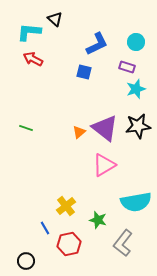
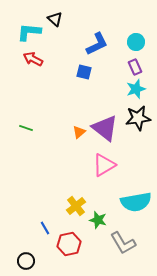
purple rectangle: moved 8 px right; rotated 49 degrees clockwise
black star: moved 8 px up
yellow cross: moved 10 px right
gray L-shape: rotated 68 degrees counterclockwise
